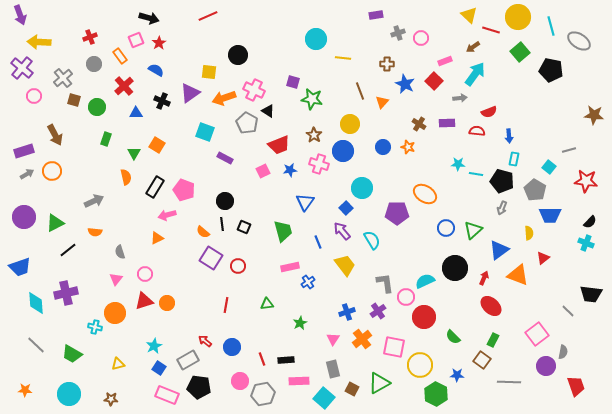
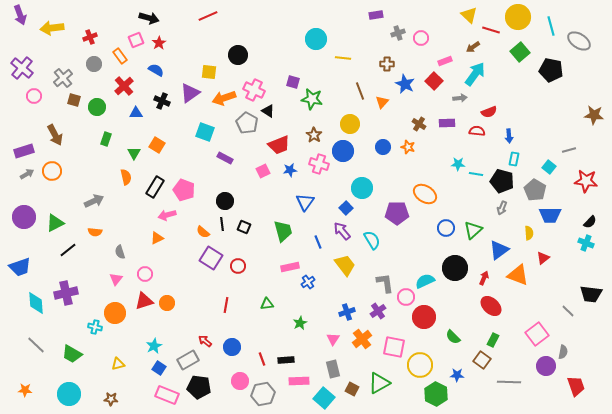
yellow arrow at (39, 42): moved 13 px right, 14 px up; rotated 10 degrees counterclockwise
